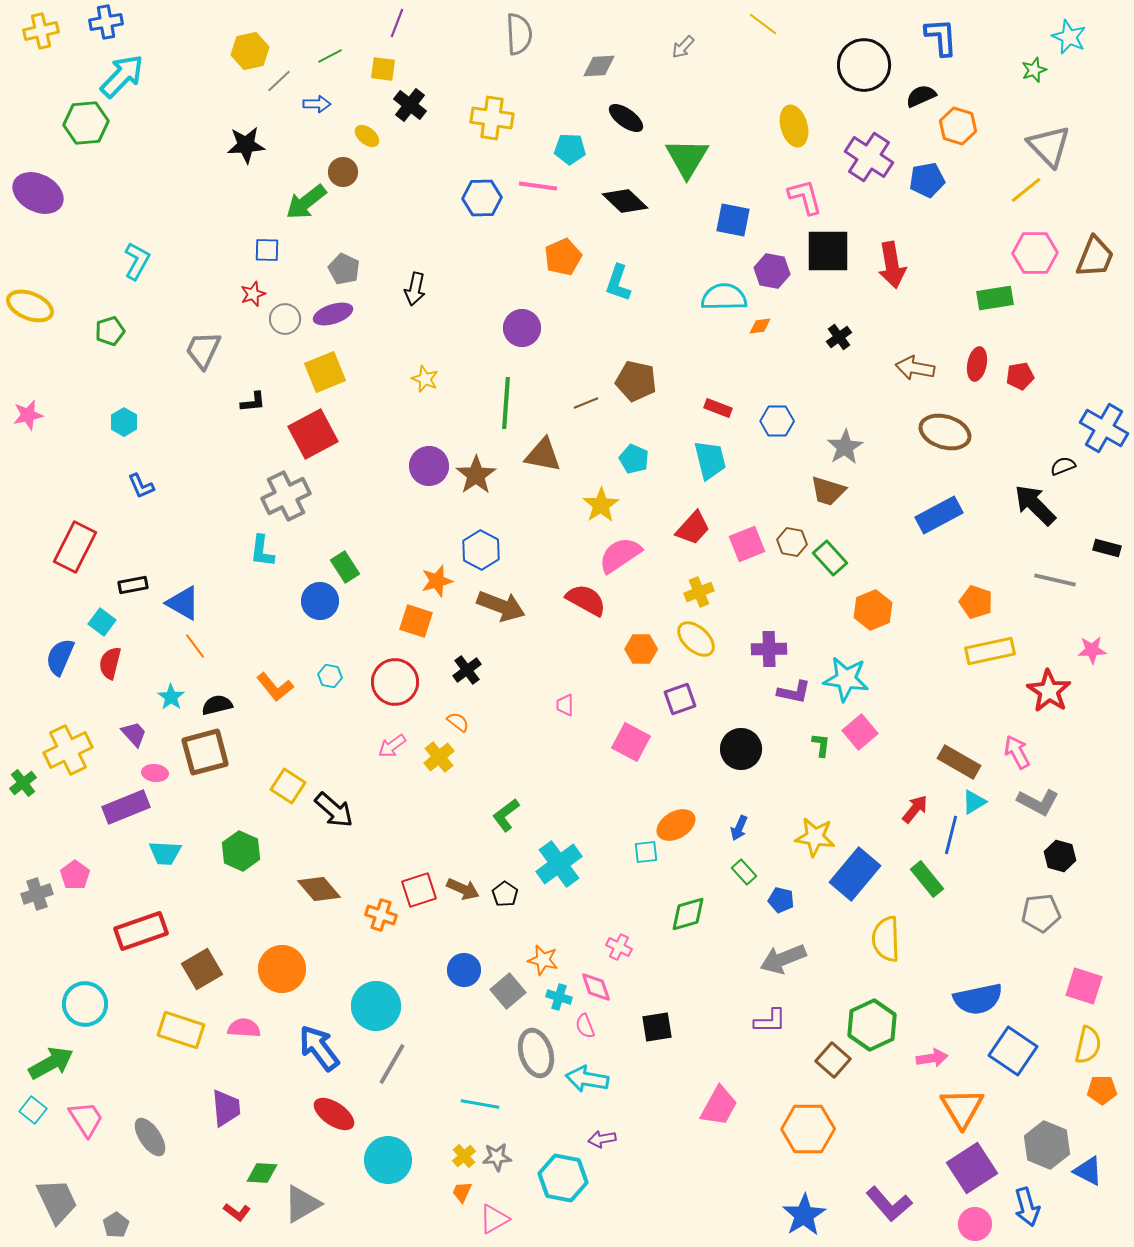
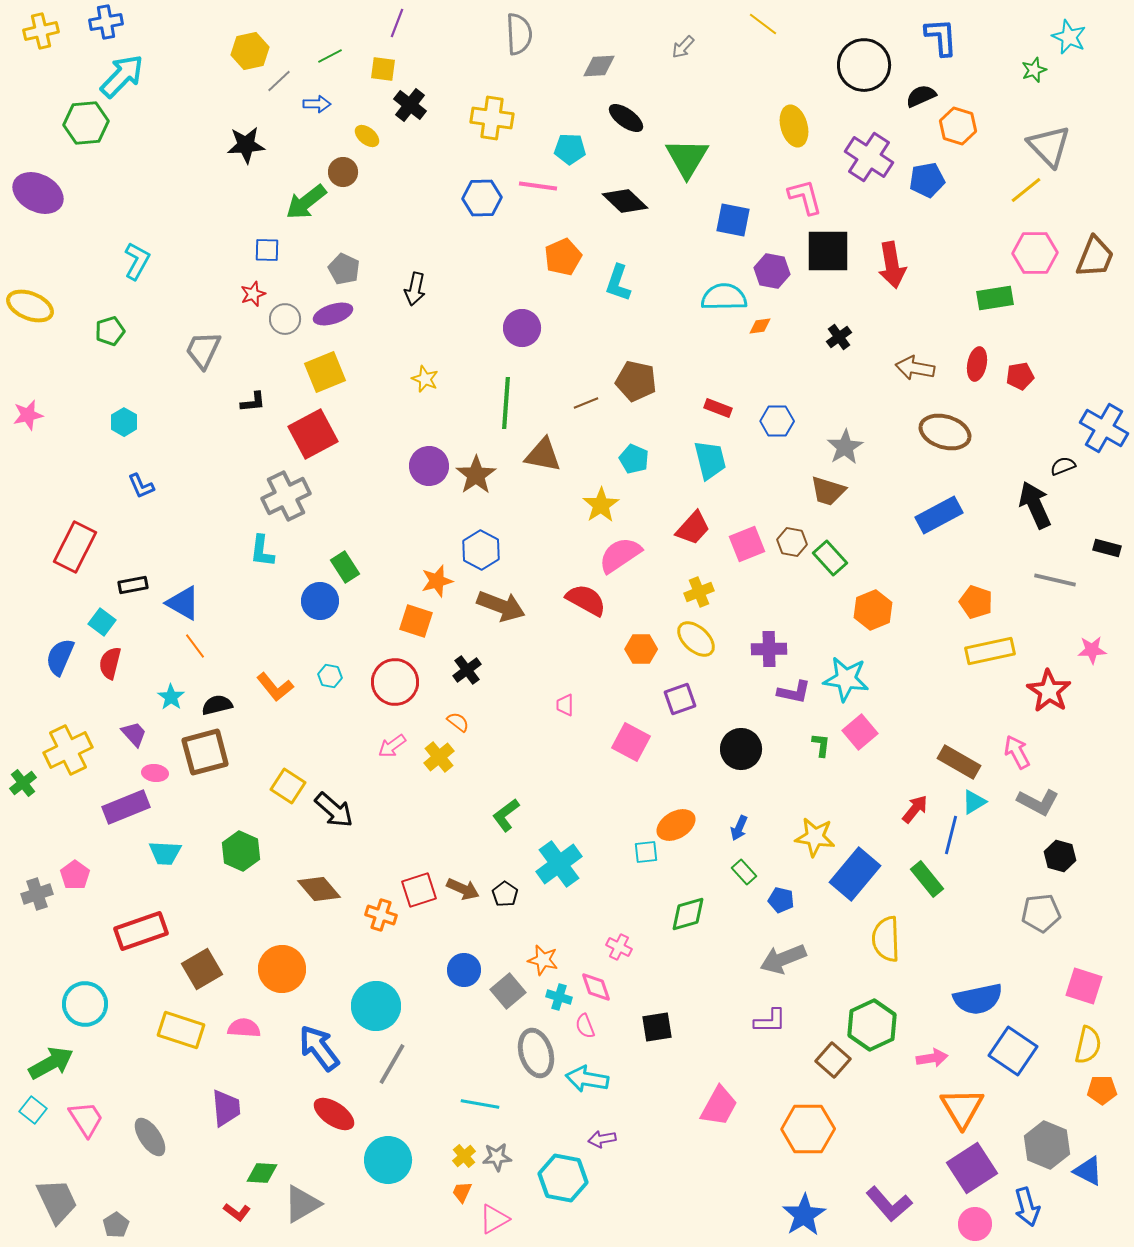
black arrow at (1035, 505): rotated 21 degrees clockwise
